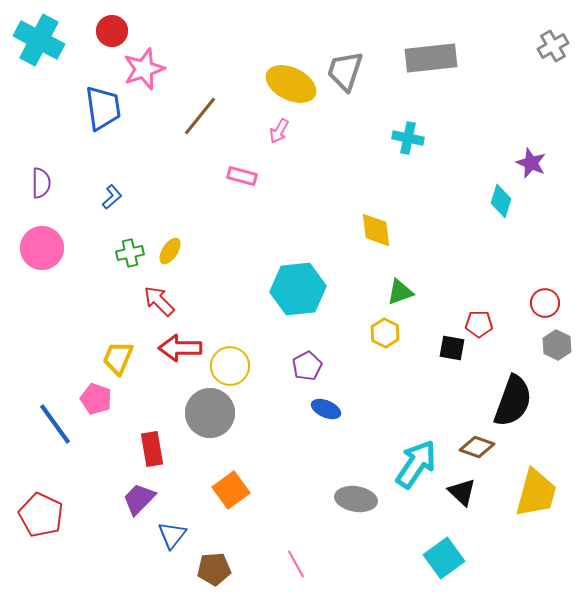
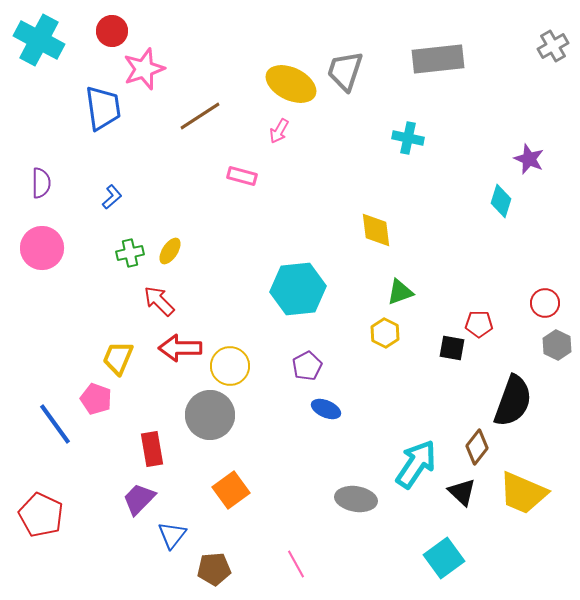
gray rectangle at (431, 58): moved 7 px right, 1 px down
brown line at (200, 116): rotated 18 degrees clockwise
purple star at (531, 163): moved 2 px left, 4 px up
gray circle at (210, 413): moved 2 px down
brown diamond at (477, 447): rotated 72 degrees counterclockwise
yellow trapezoid at (536, 493): moved 13 px left; rotated 98 degrees clockwise
